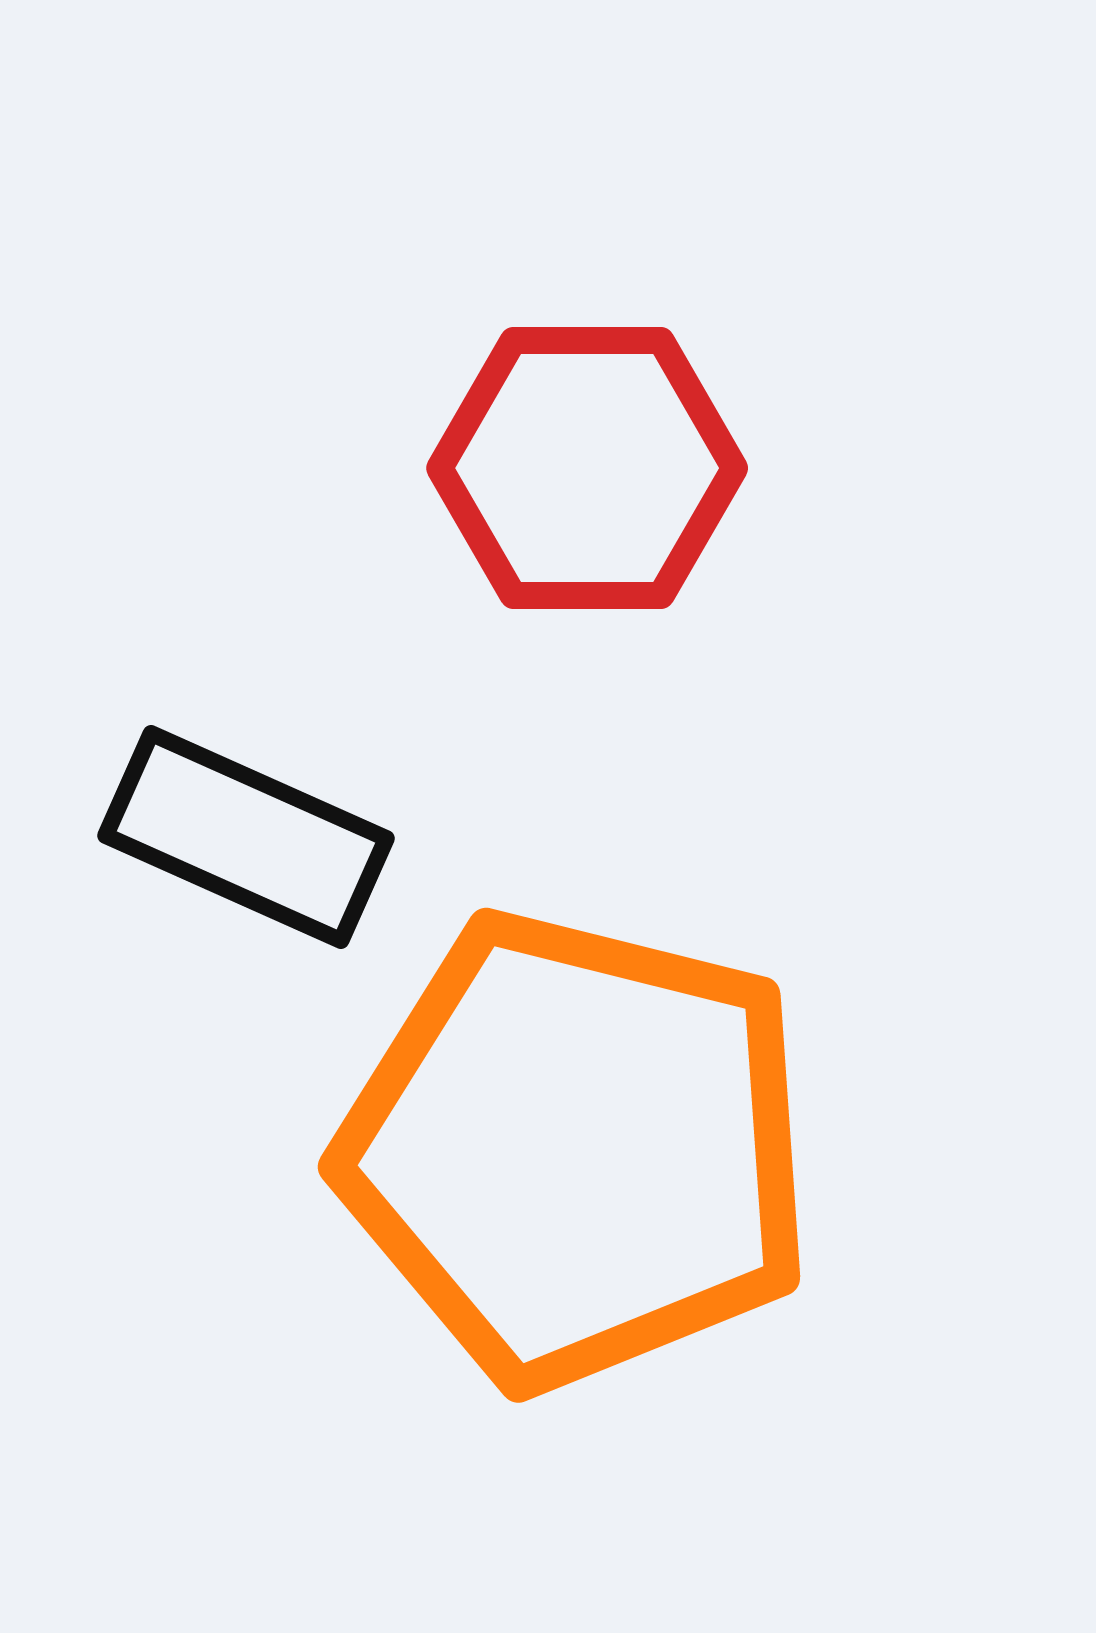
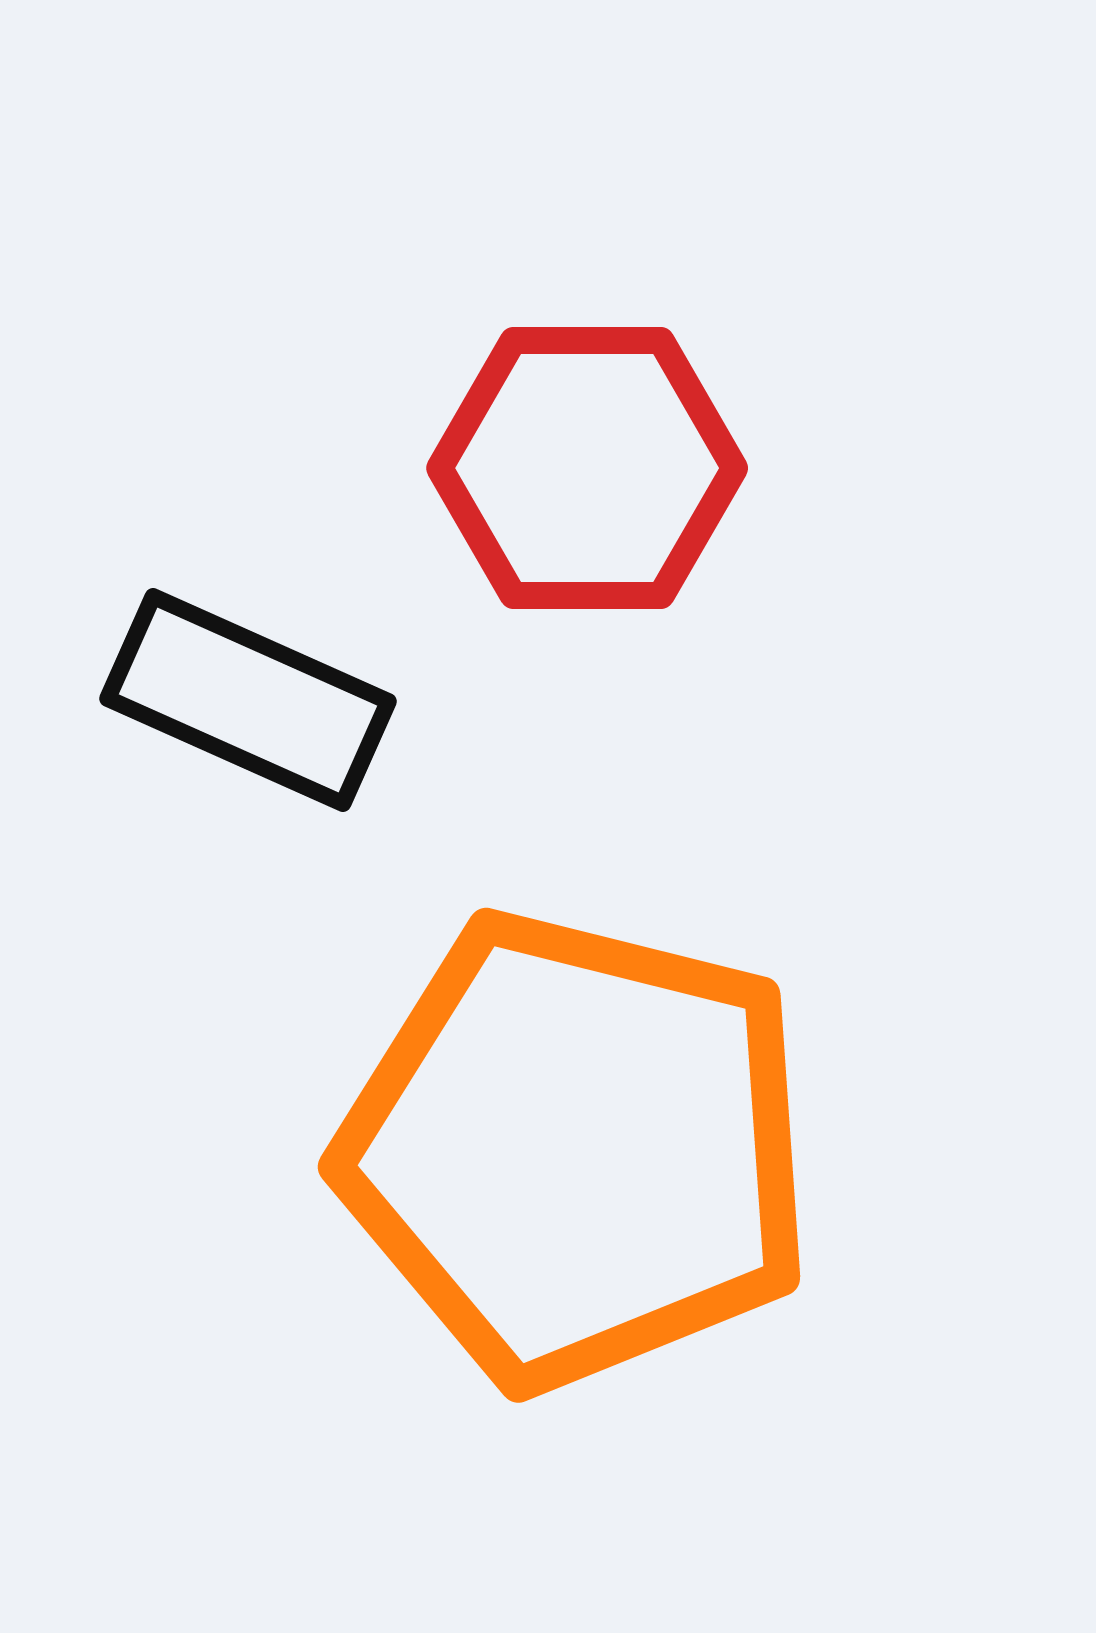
black rectangle: moved 2 px right, 137 px up
